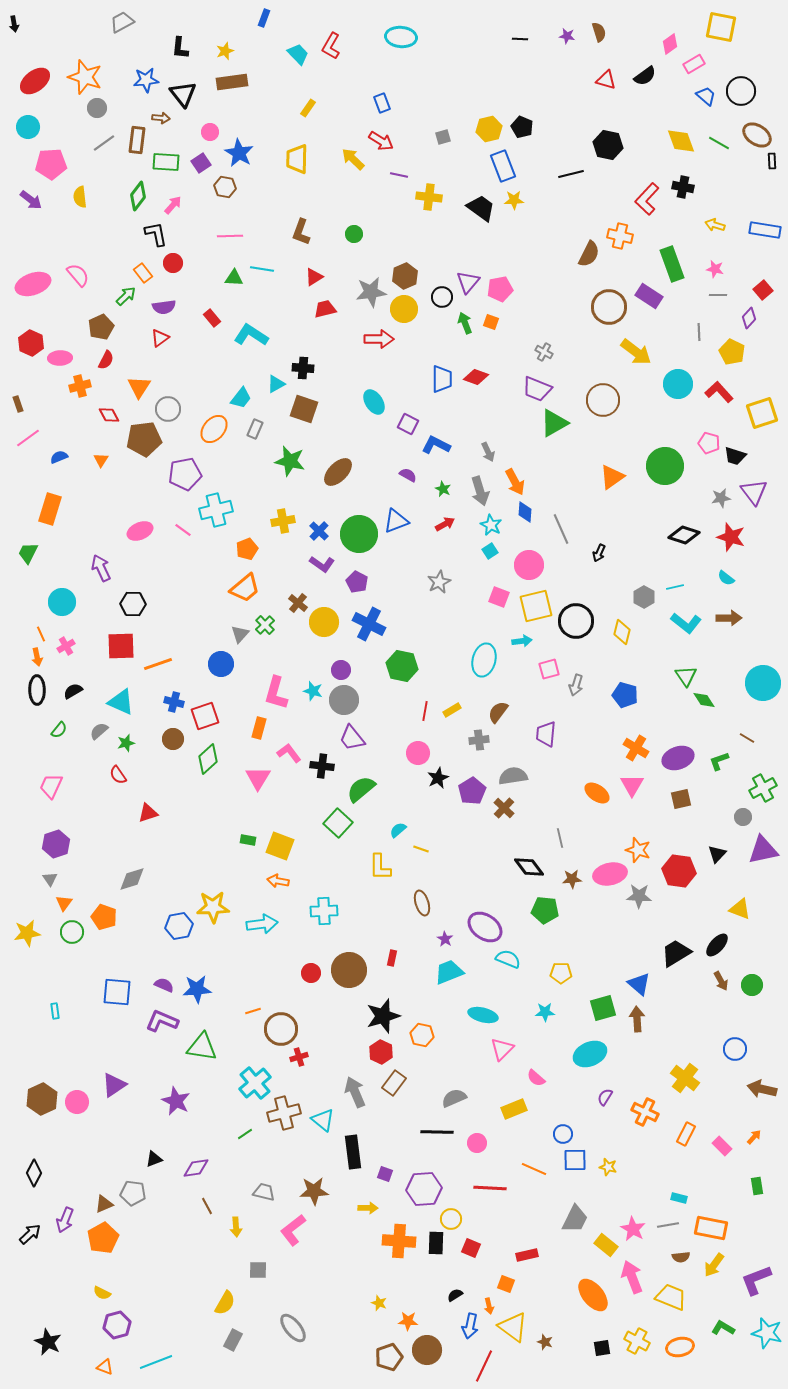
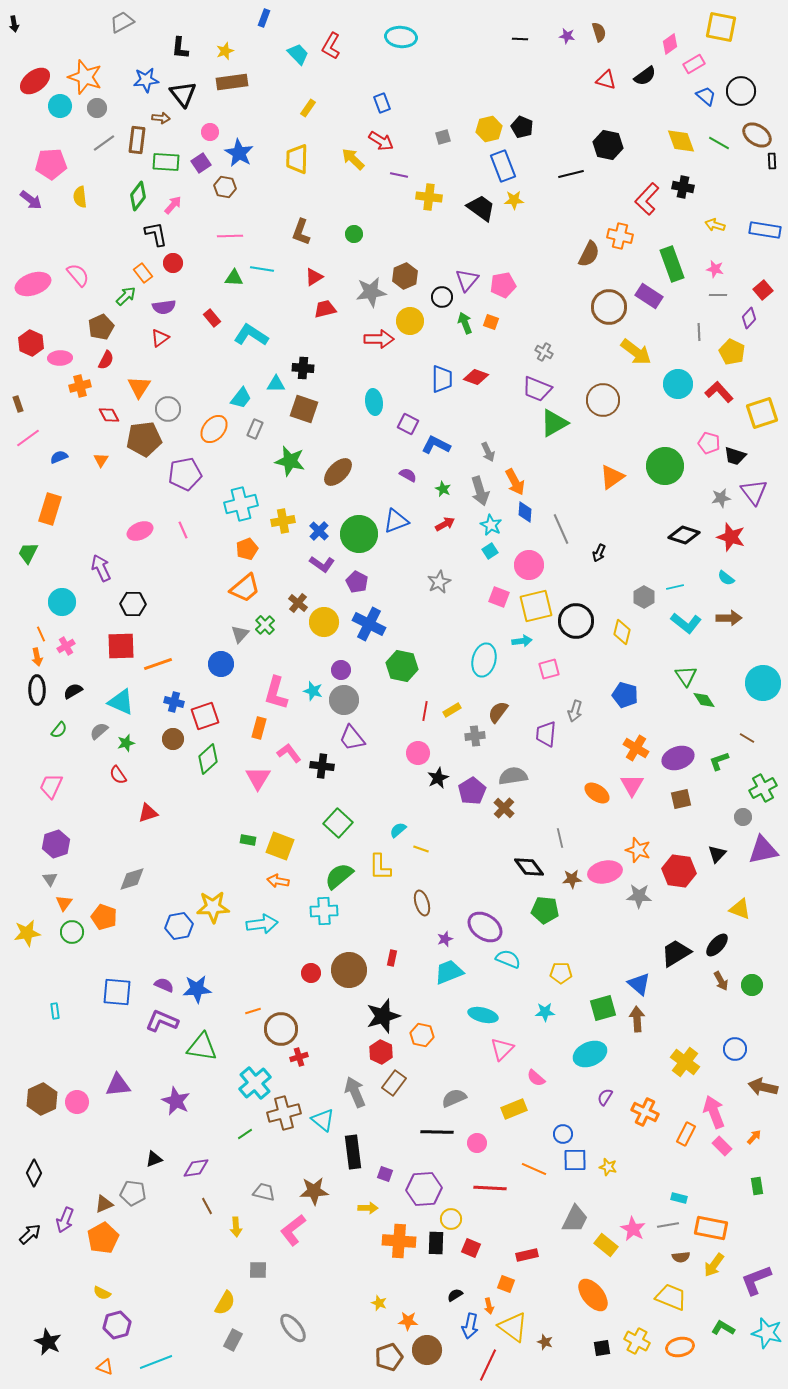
cyan circle at (28, 127): moved 32 px right, 21 px up
purple triangle at (468, 282): moved 1 px left, 2 px up
pink pentagon at (500, 289): moved 3 px right, 4 px up
yellow circle at (404, 309): moved 6 px right, 12 px down
cyan triangle at (276, 384): rotated 30 degrees clockwise
cyan ellipse at (374, 402): rotated 25 degrees clockwise
cyan cross at (216, 510): moved 25 px right, 6 px up
pink line at (183, 530): rotated 30 degrees clockwise
gray arrow at (576, 685): moved 1 px left, 26 px down
gray cross at (479, 740): moved 4 px left, 4 px up
green semicircle at (361, 789): moved 22 px left, 87 px down
pink ellipse at (610, 874): moved 5 px left, 2 px up
purple star at (445, 939): rotated 21 degrees clockwise
yellow cross at (685, 1078): moved 16 px up
purple triangle at (114, 1085): moved 4 px right; rotated 28 degrees clockwise
brown arrow at (762, 1089): moved 1 px right, 2 px up
pink arrow at (632, 1277): moved 82 px right, 165 px up
red line at (484, 1366): moved 4 px right, 1 px up
